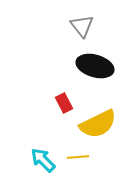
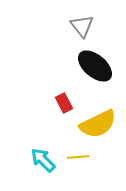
black ellipse: rotated 24 degrees clockwise
